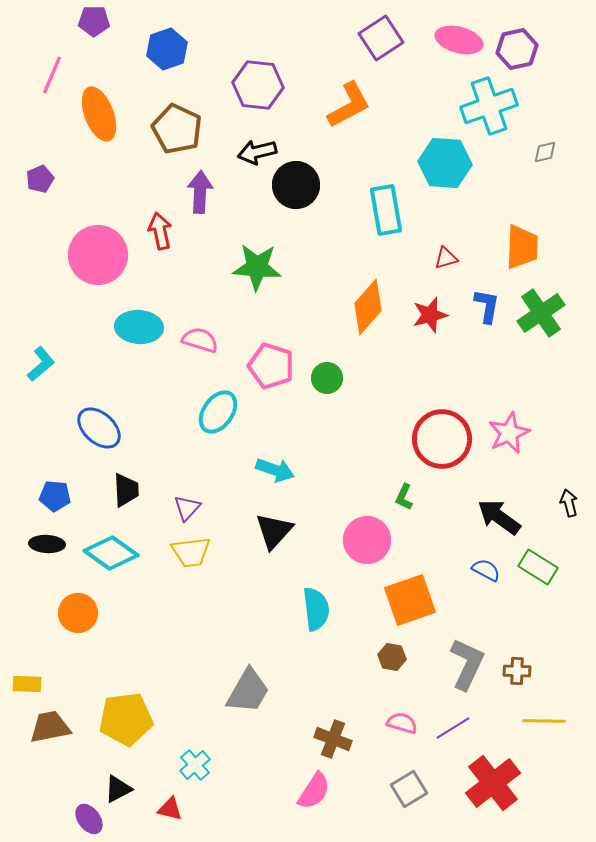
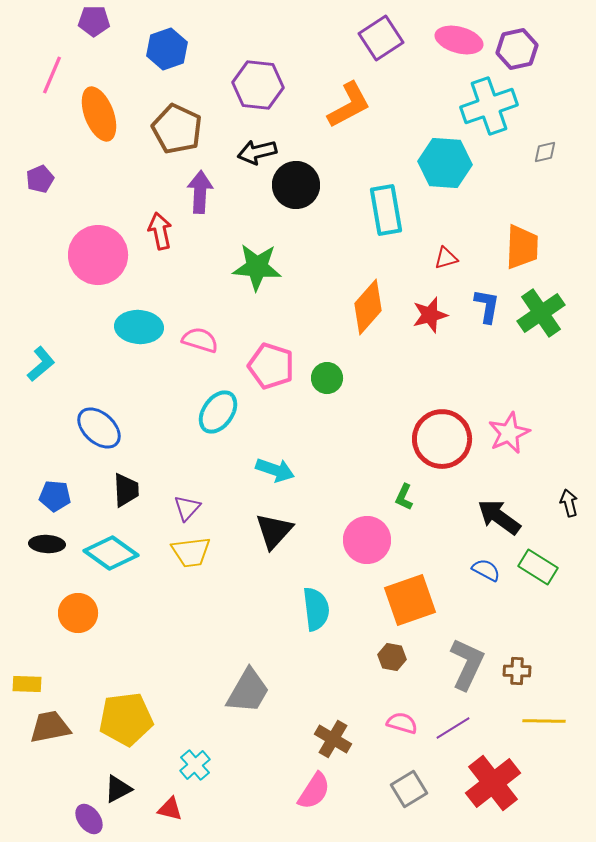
brown cross at (333, 739): rotated 9 degrees clockwise
